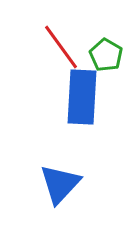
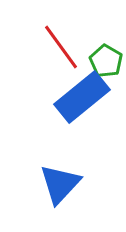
green pentagon: moved 6 px down
blue rectangle: rotated 48 degrees clockwise
